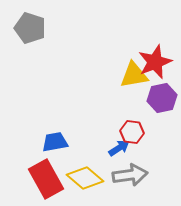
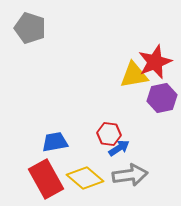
red hexagon: moved 23 px left, 2 px down
